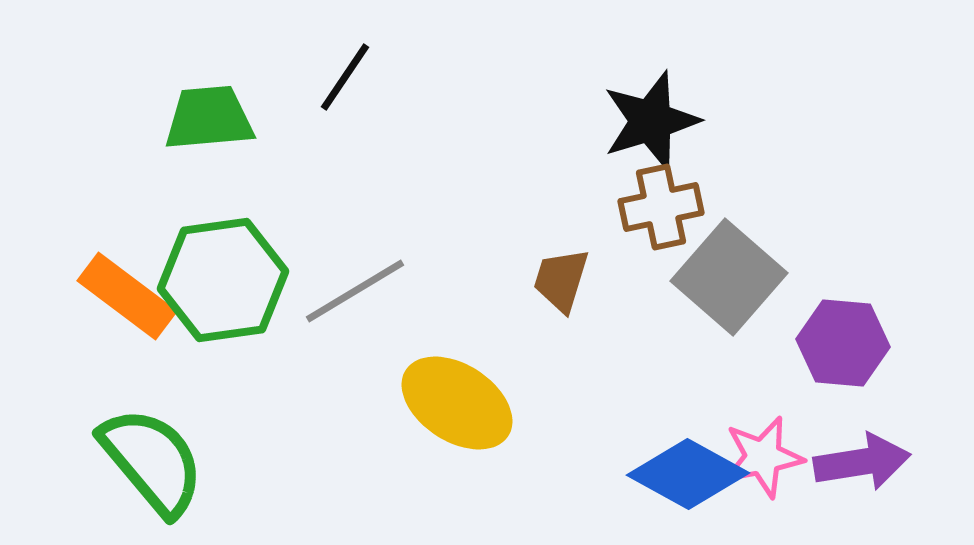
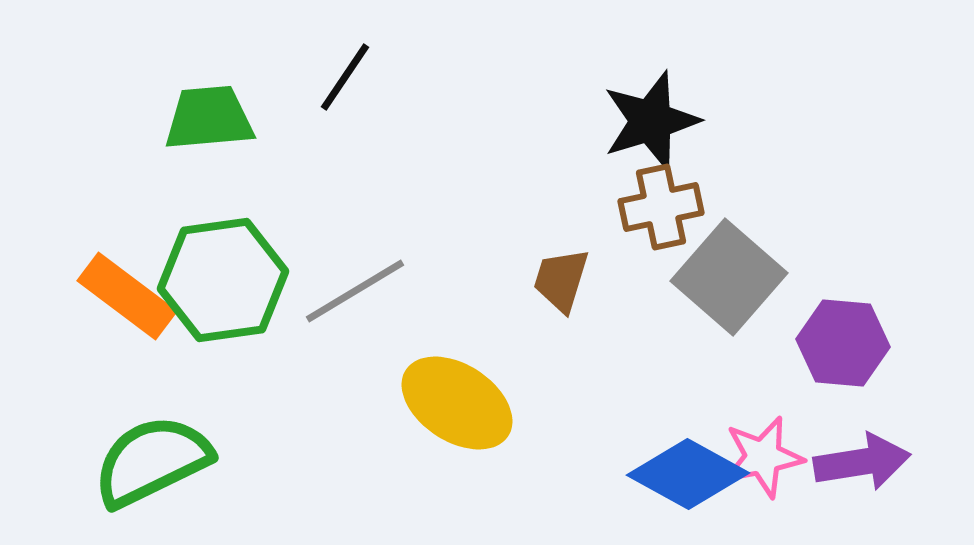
green semicircle: rotated 76 degrees counterclockwise
